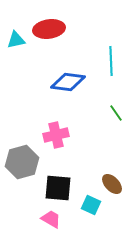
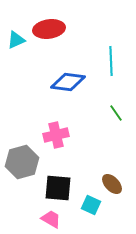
cyan triangle: rotated 12 degrees counterclockwise
